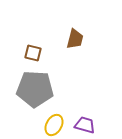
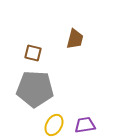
purple trapezoid: rotated 25 degrees counterclockwise
